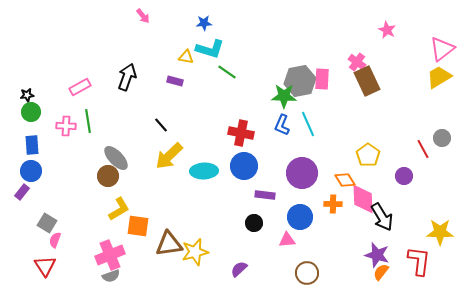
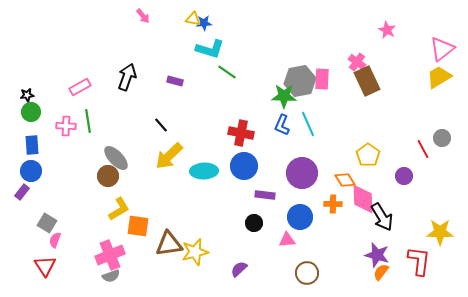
yellow triangle at (186, 57): moved 7 px right, 38 px up
